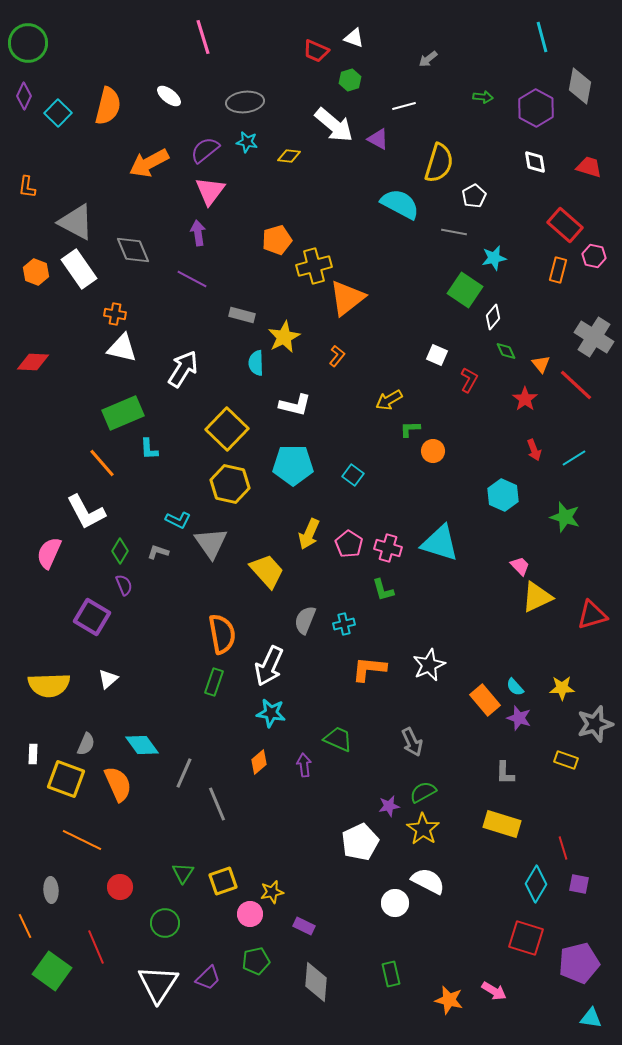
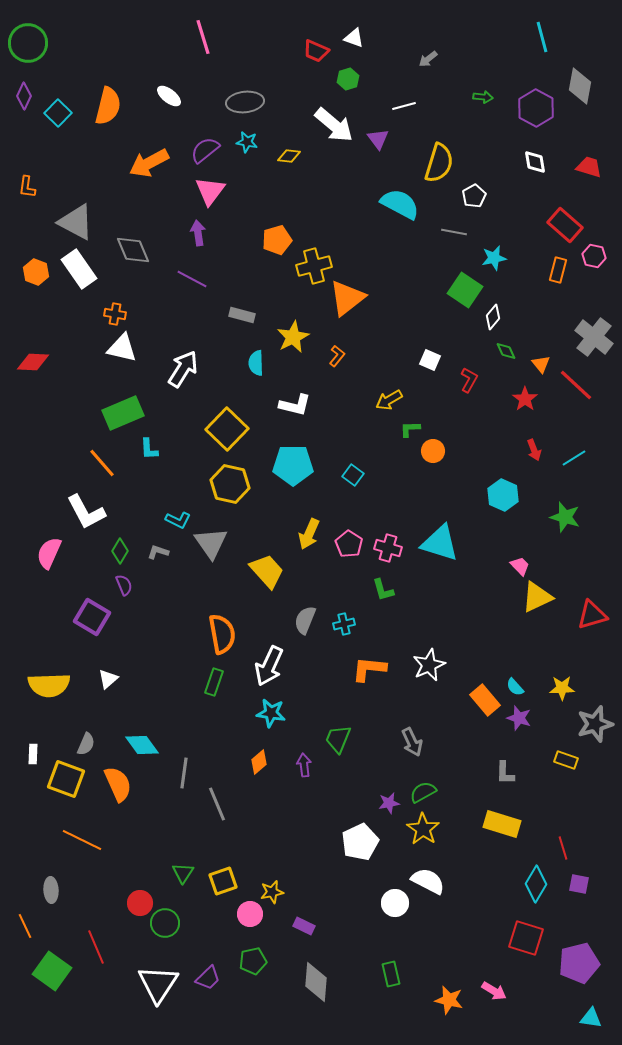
green hexagon at (350, 80): moved 2 px left, 1 px up
purple triangle at (378, 139): rotated 25 degrees clockwise
yellow star at (284, 337): moved 9 px right
gray cross at (594, 337): rotated 6 degrees clockwise
white square at (437, 355): moved 7 px left, 5 px down
green trapezoid at (338, 739): rotated 92 degrees counterclockwise
gray line at (184, 773): rotated 16 degrees counterclockwise
purple star at (389, 806): moved 3 px up
red circle at (120, 887): moved 20 px right, 16 px down
green pentagon at (256, 961): moved 3 px left
